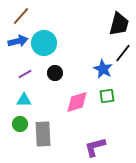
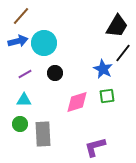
black trapezoid: moved 2 px left, 2 px down; rotated 15 degrees clockwise
